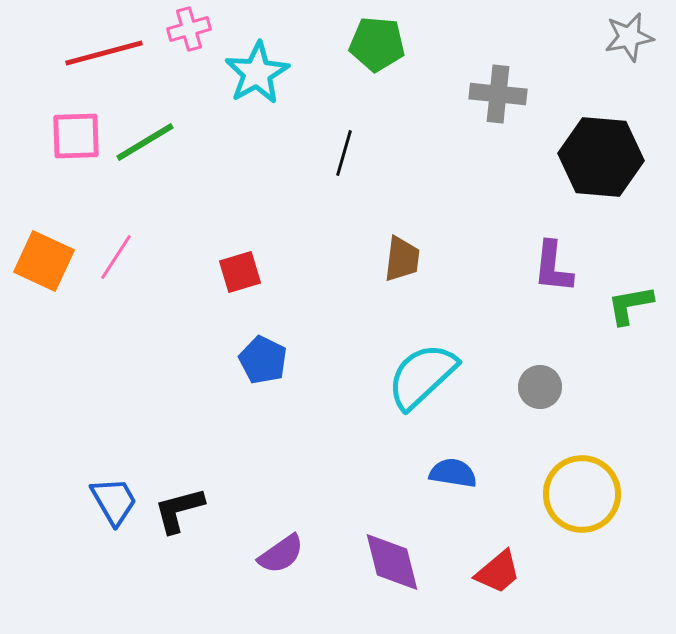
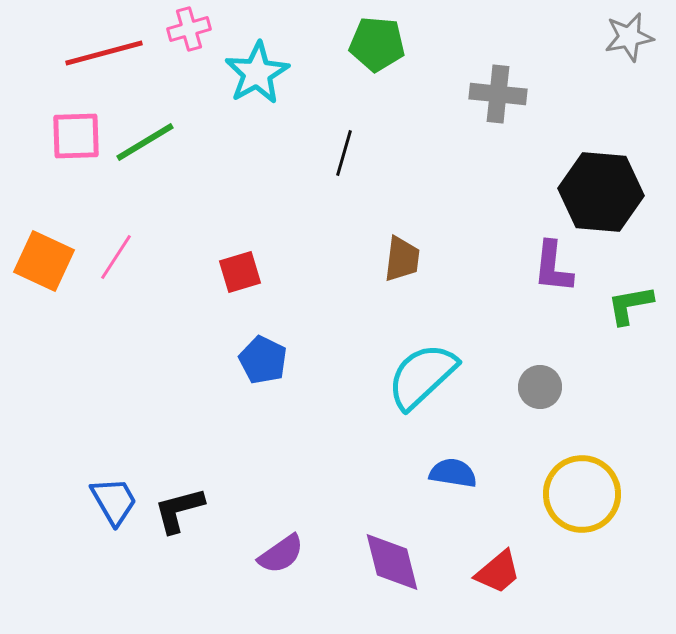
black hexagon: moved 35 px down
